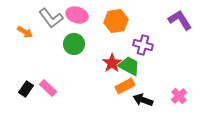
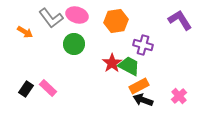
orange rectangle: moved 14 px right
